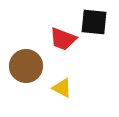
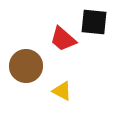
red trapezoid: rotated 20 degrees clockwise
yellow triangle: moved 3 px down
